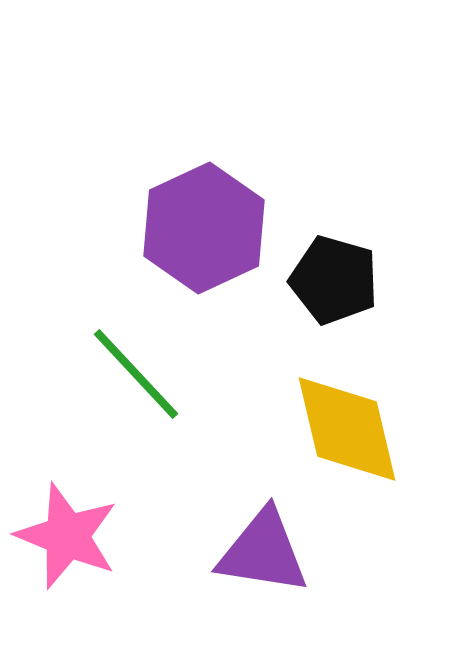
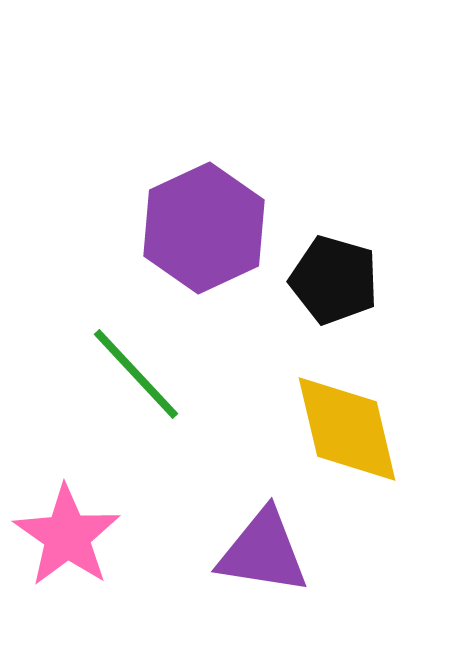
pink star: rotated 13 degrees clockwise
